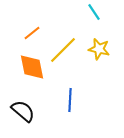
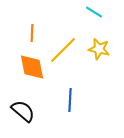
cyan line: rotated 24 degrees counterclockwise
orange line: rotated 48 degrees counterclockwise
